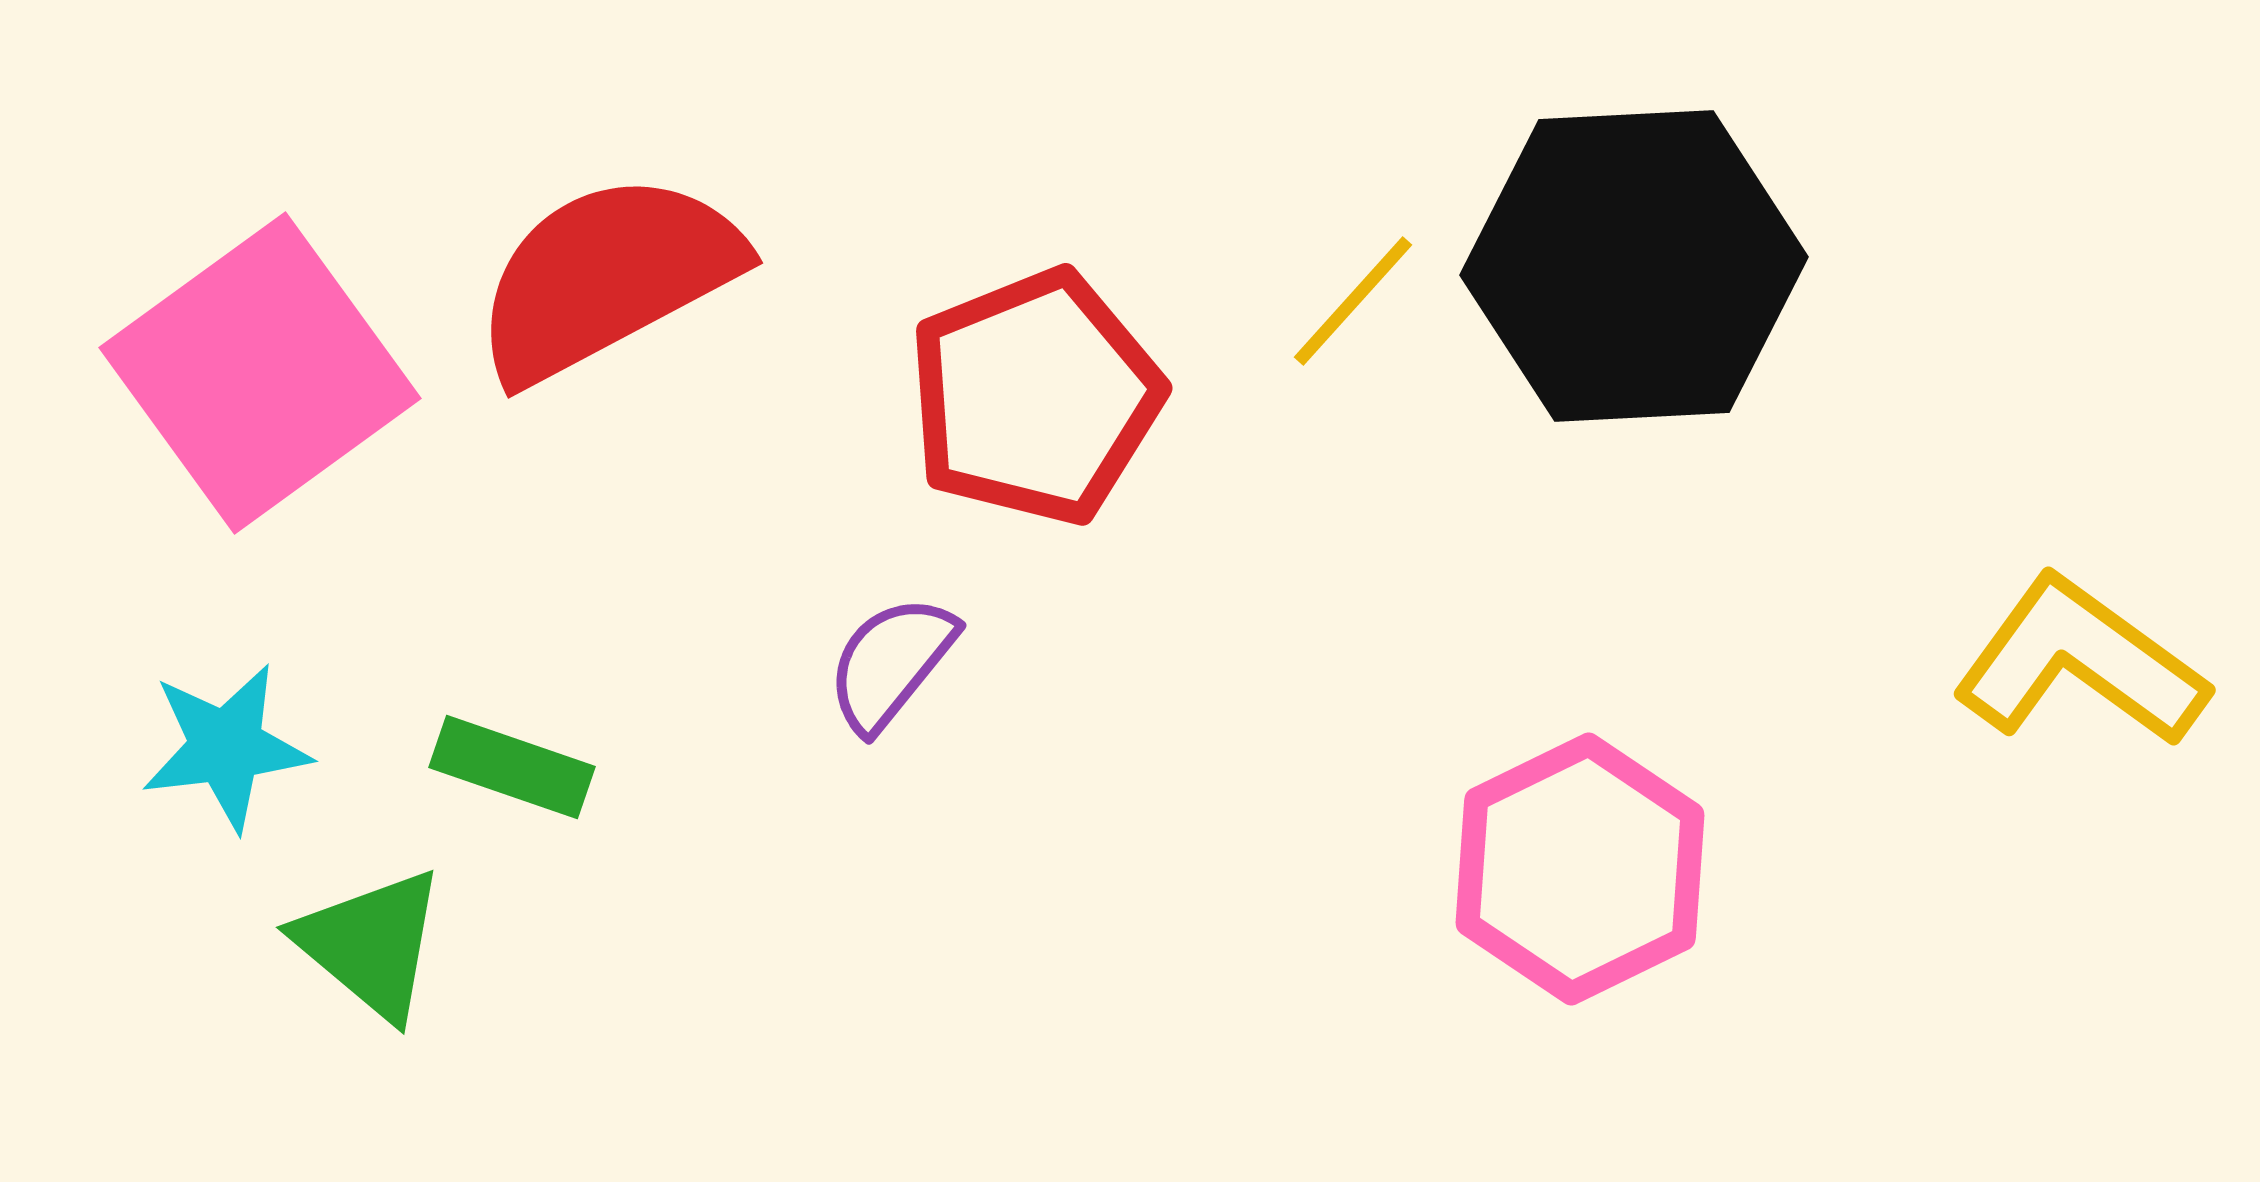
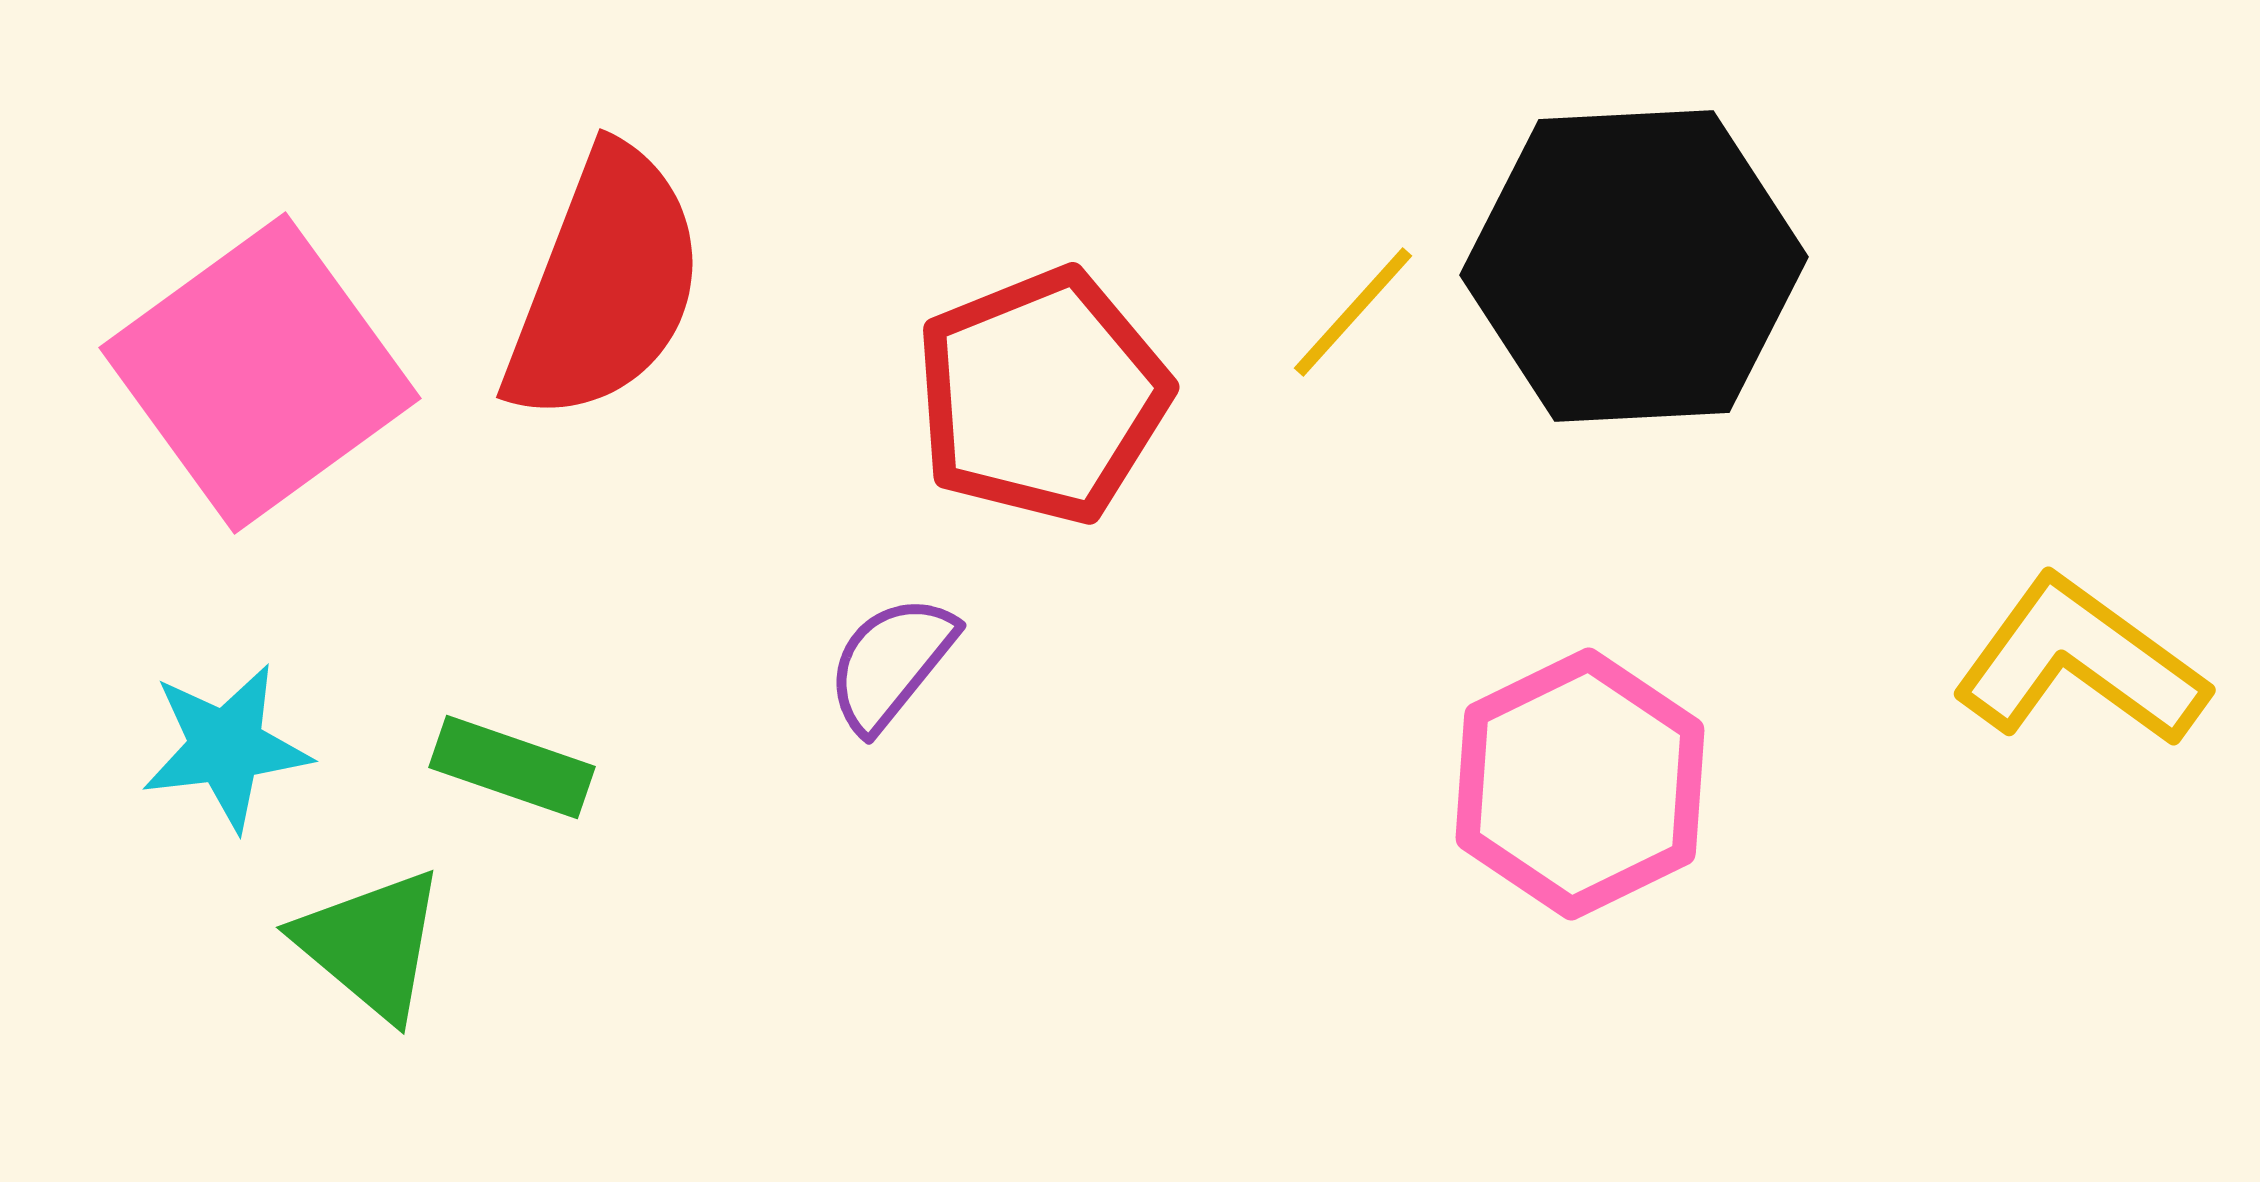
red semicircle: moved 2 px left, 8 px down; rotated 139 degrees clockwise
yellow line: moved 11 px down
red pentagon: moved 7 px right, 1 px up
pink hexagon: moved 85 px up
